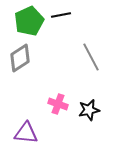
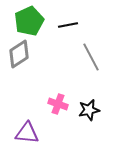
black line: moved 7 px right, 10 px down
gray diamond: moved 1 px left, 4 px up
purple triangle: moved 1 px right
